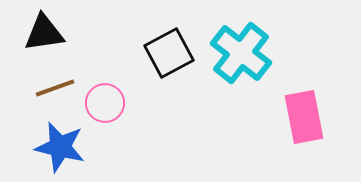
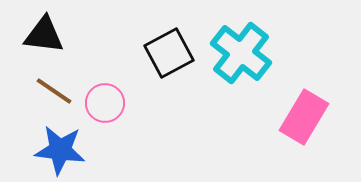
black triangle: moved 2 px down; rotated 15 degrees clockwise
brown line: moved 1 px left, 3 px down; rotated 54 degrees clockwise
pink rectangle: rotated 42 degrees clockwise
blue star: moved 3 px down; rotated 6 degrees counterclockwise
